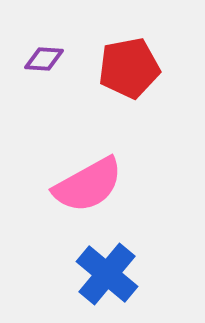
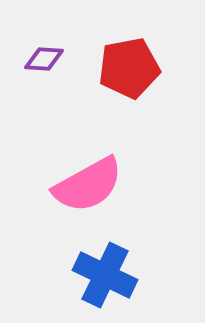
blue cross: moved 2 px left, 1 px down; rotated 14 degrees counterclockwise
